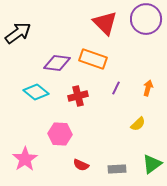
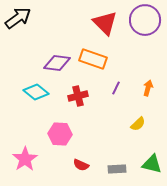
purple circle: moved 1 px left, 1 px down
black arrow: moved 15 px up
green triangle: rotated 50 degrees clockwise
